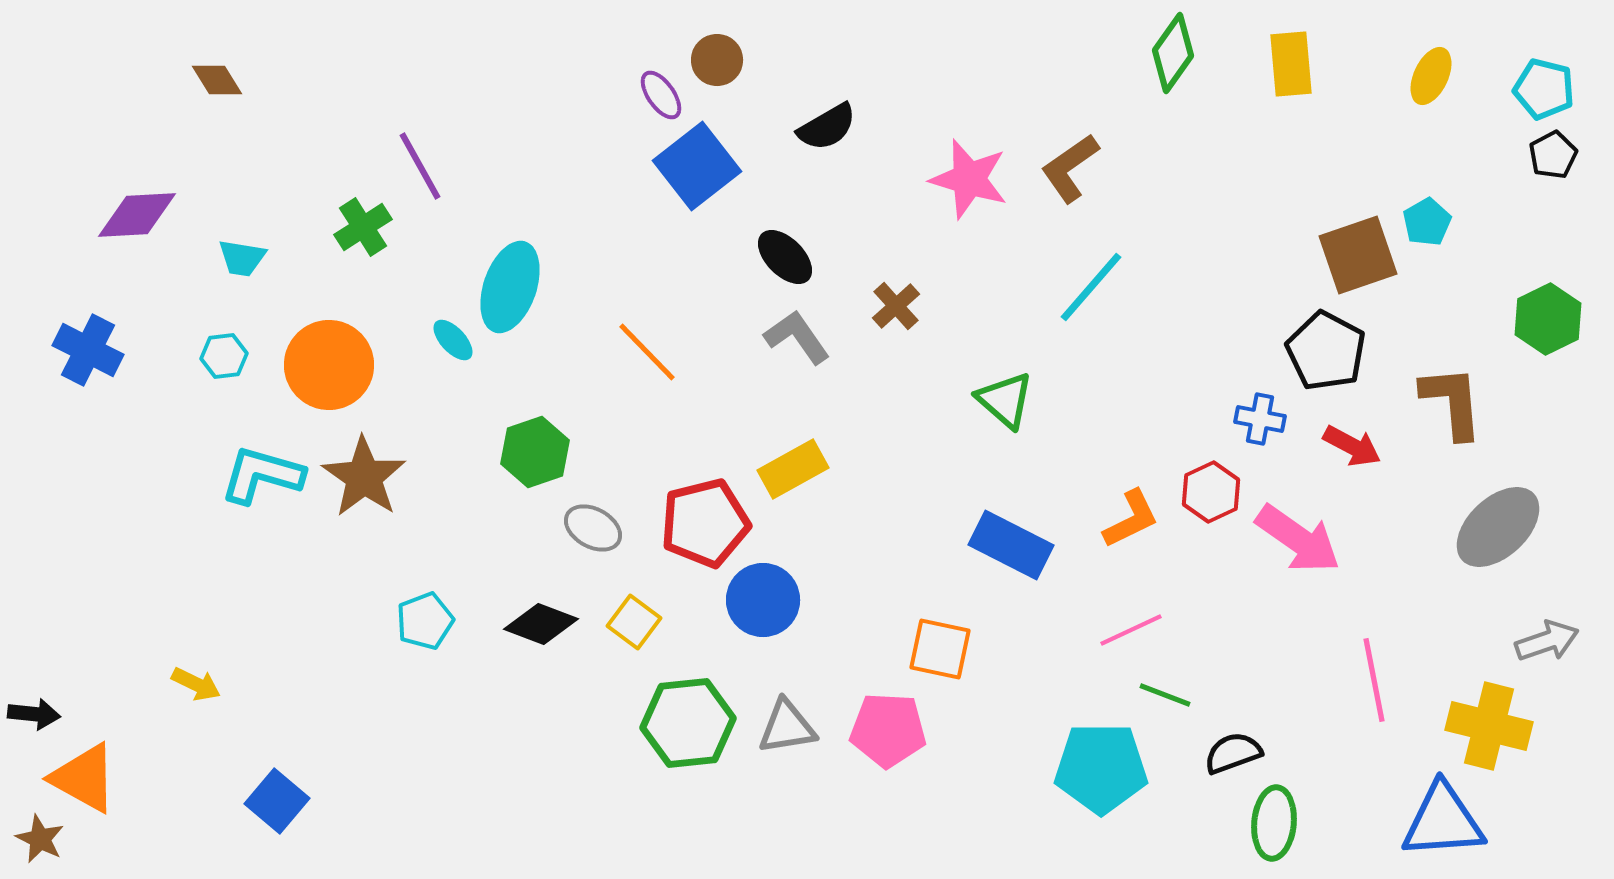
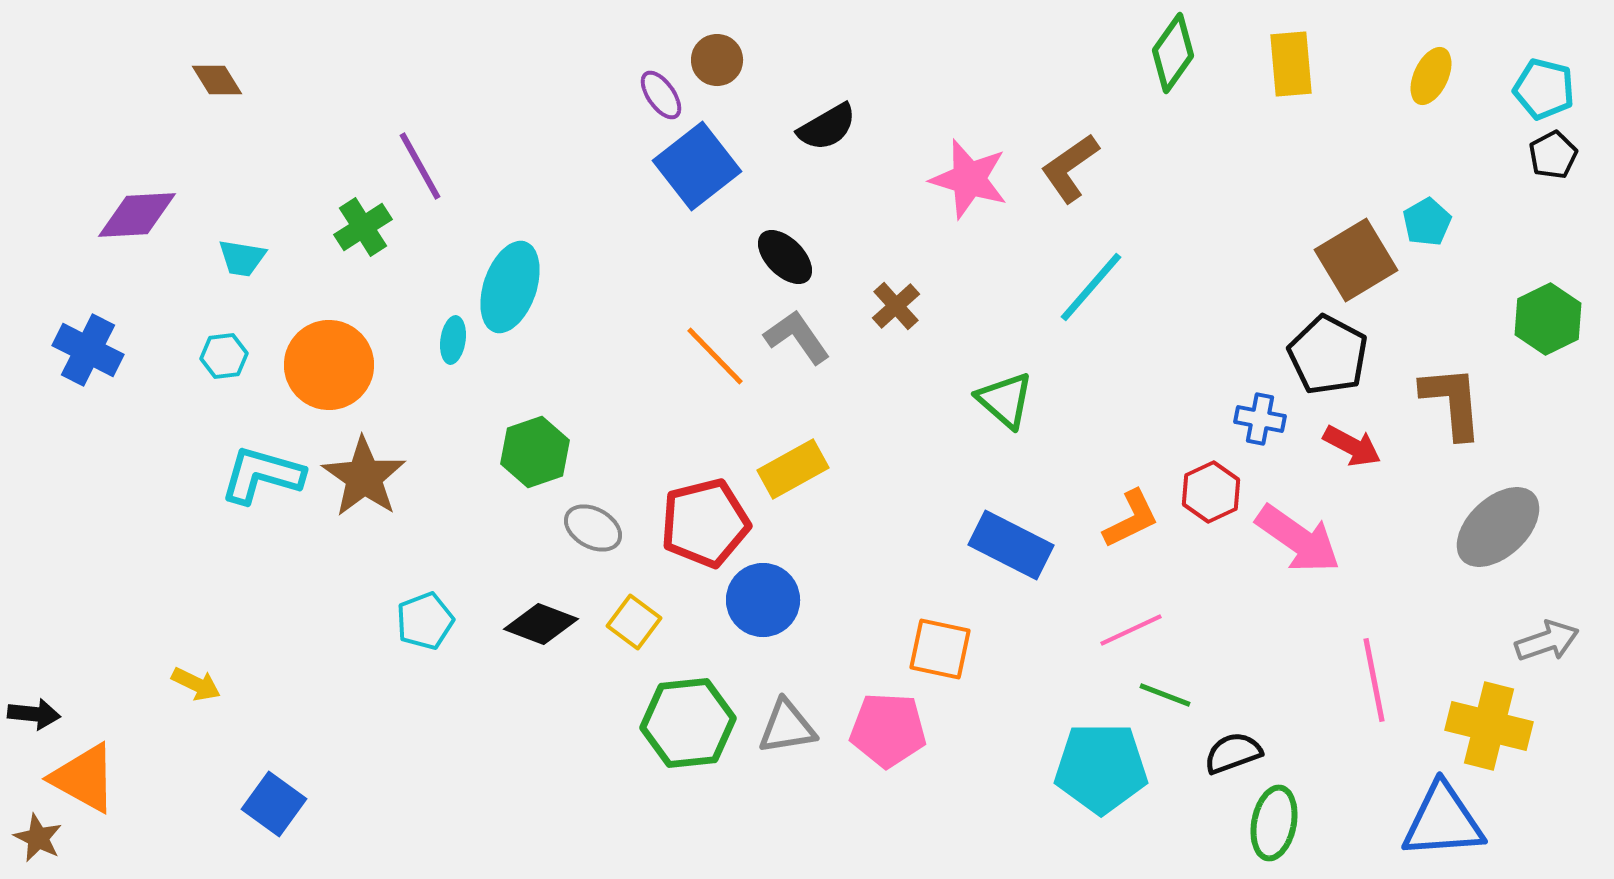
brown square at (1358, 255): moved 2 px left, 5 px down; rotated 12 degrees counterclockwise
cyan ellipse at (453, 340): rotated 51 degrees clockwise
black pentagon at (1326, 351): moved 2 px right, 4 px down
orange line at (647, 352): moved 68 px right, 4 px down
blue square at (277, 801): moved 3 px left, 3 px down; rotated 4 degrees counterclockwise
green ellipse at (1274, 823): rotated 6 degrees clockwise
brown star at (40, 839): moved 2 px left, 1 px up
